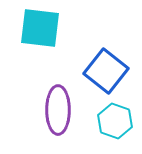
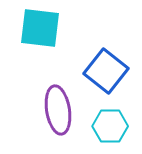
purple ellipse: rotated 9 degrees counterclockwise
cyan hexagon: moved 5 px left, 5 px down; rotated 20 degrees counterclockwise
